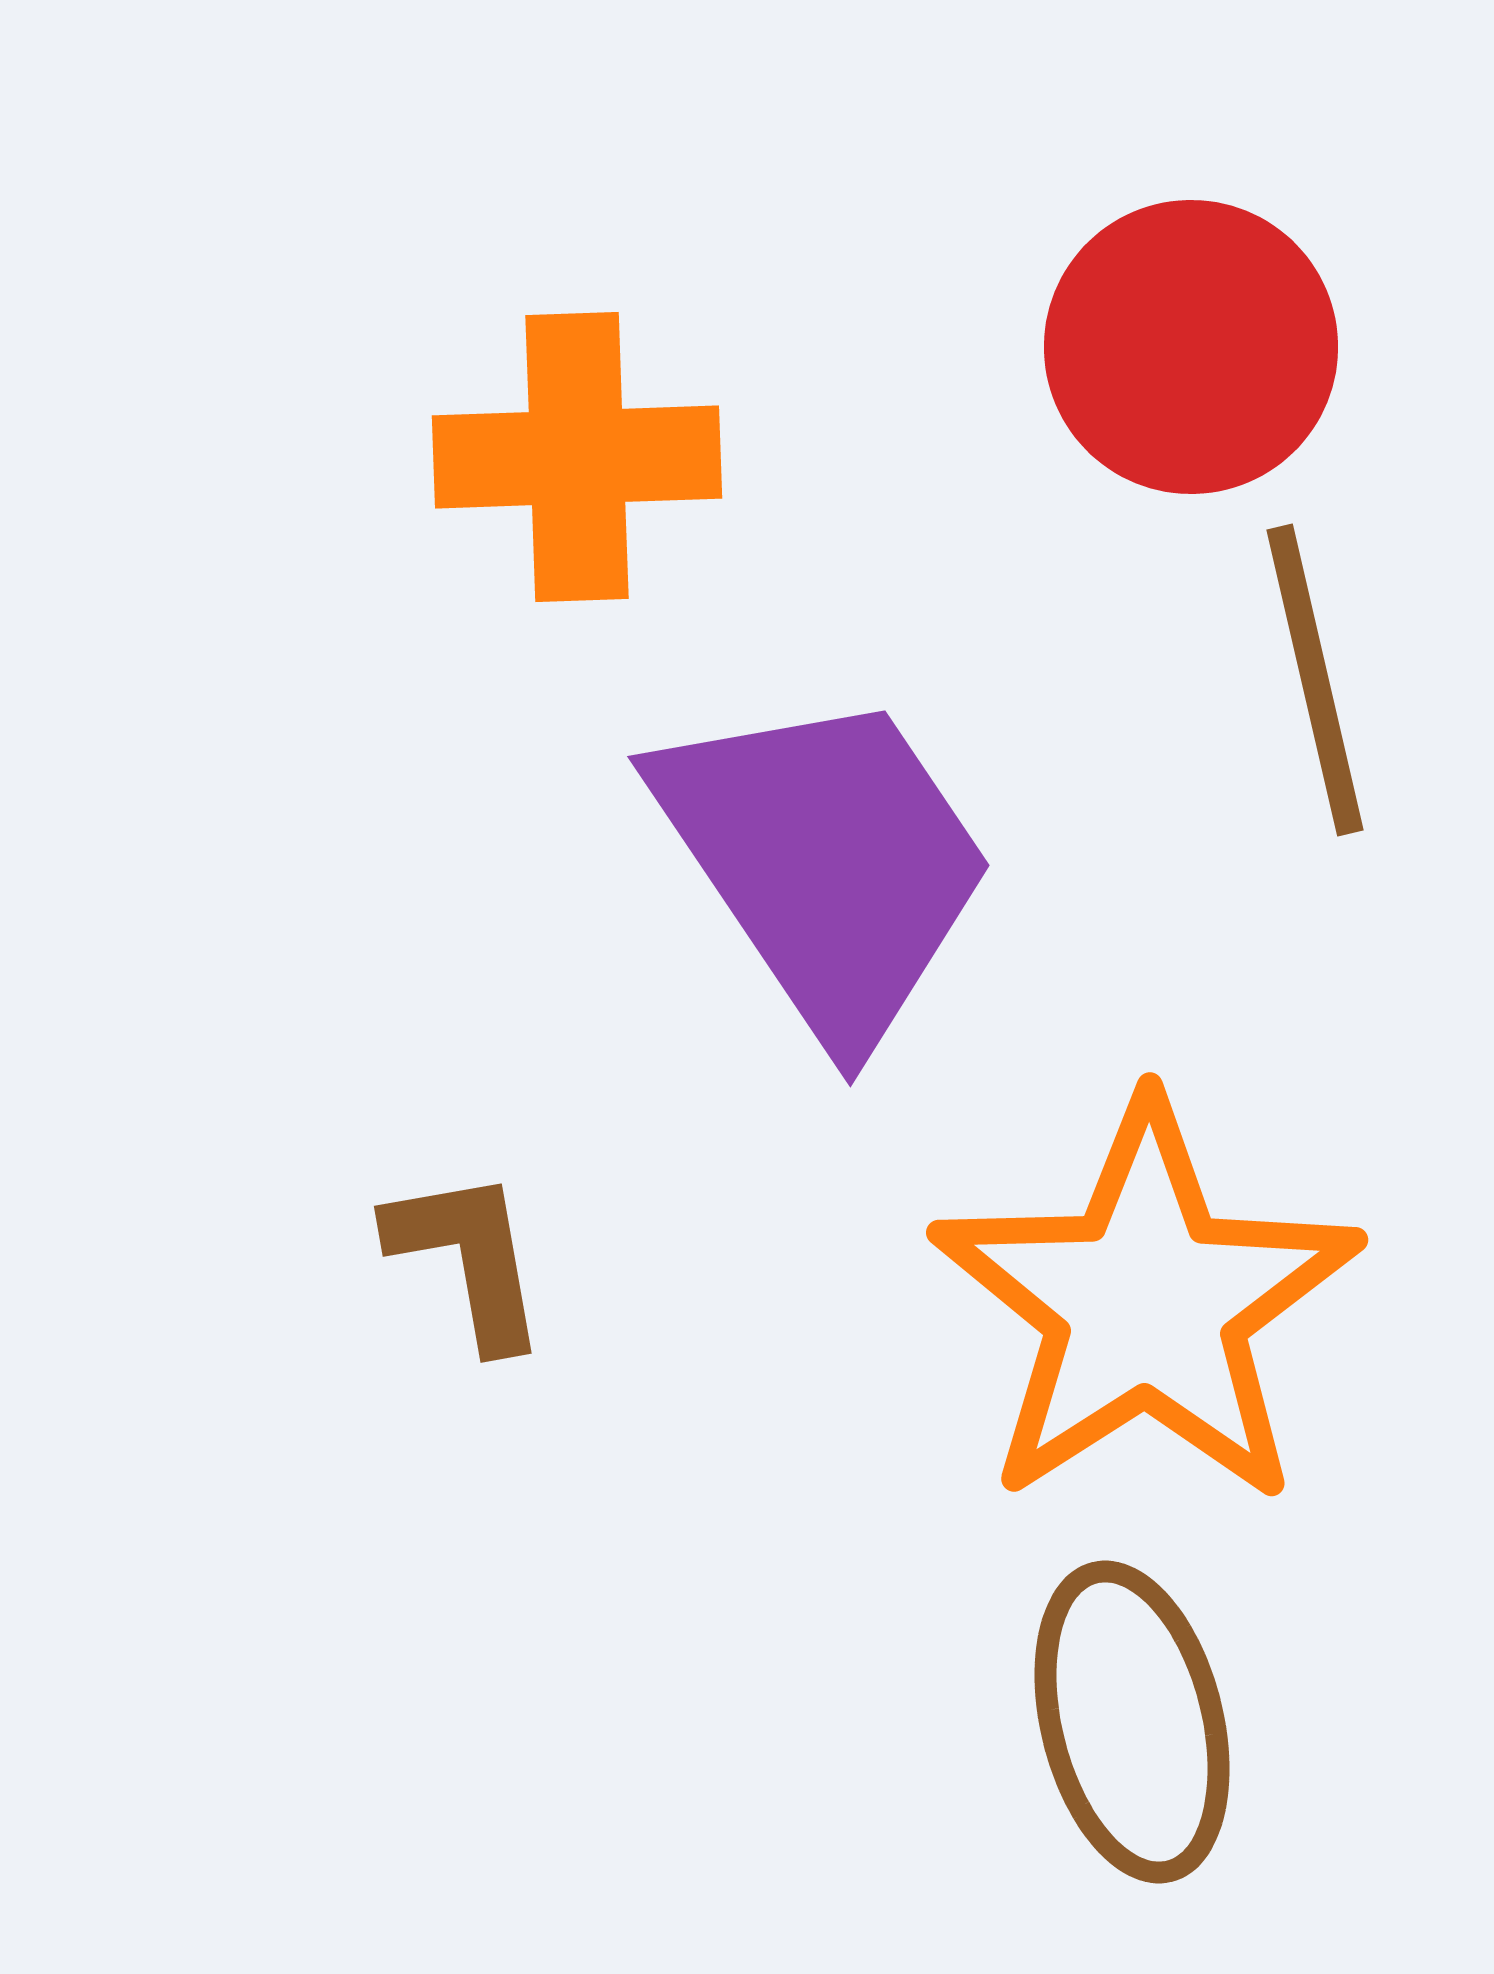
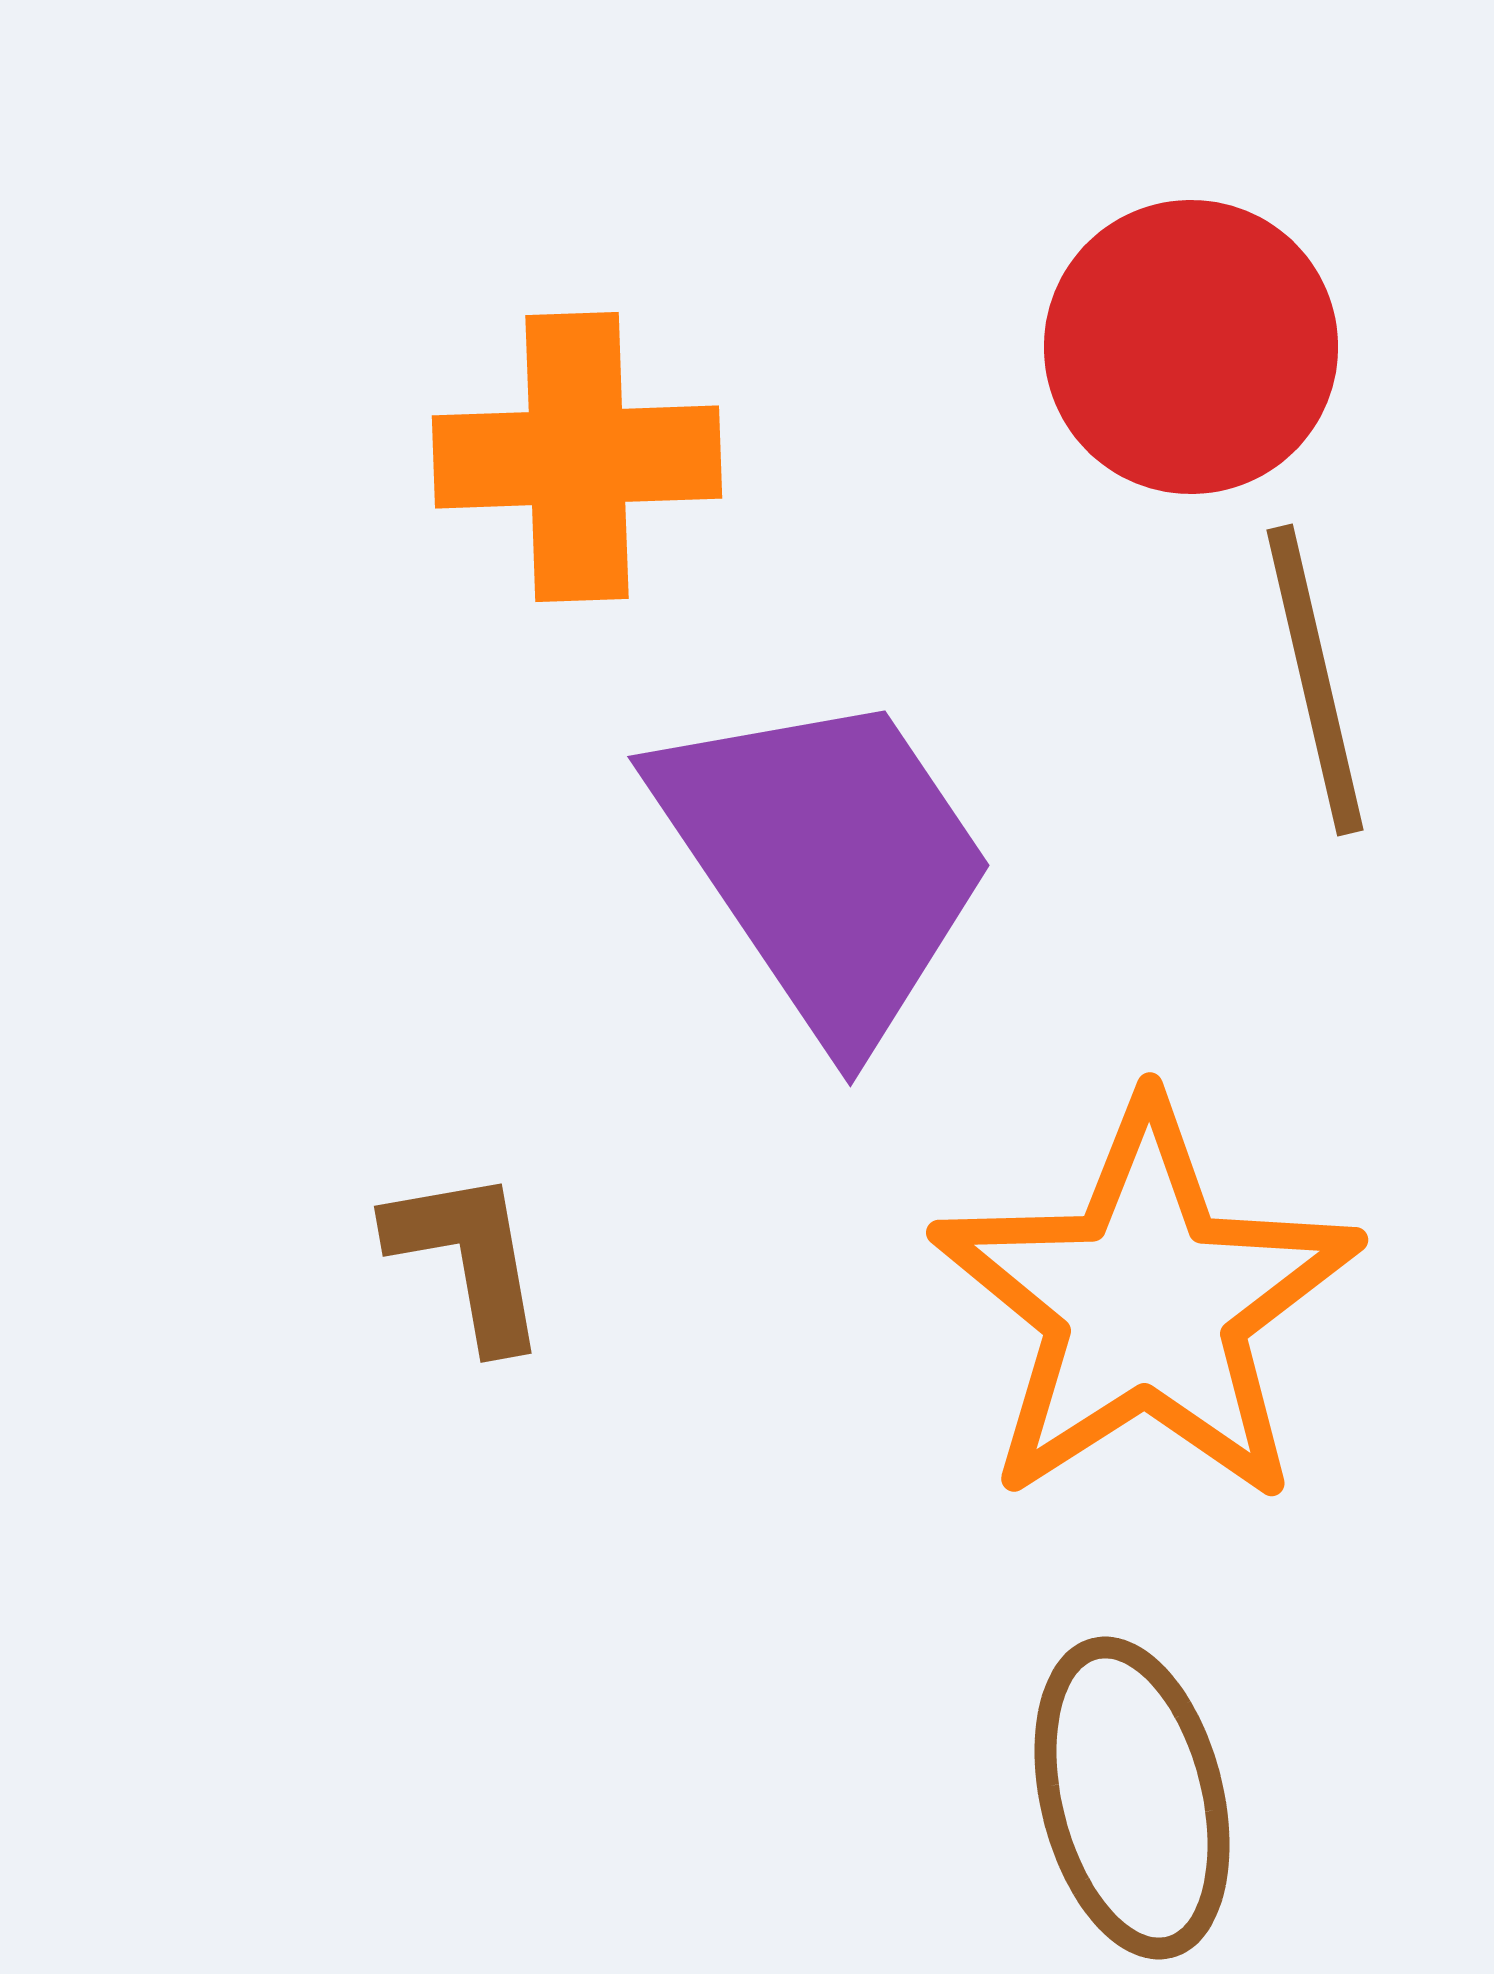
brown ellipse: moved 76 px down
